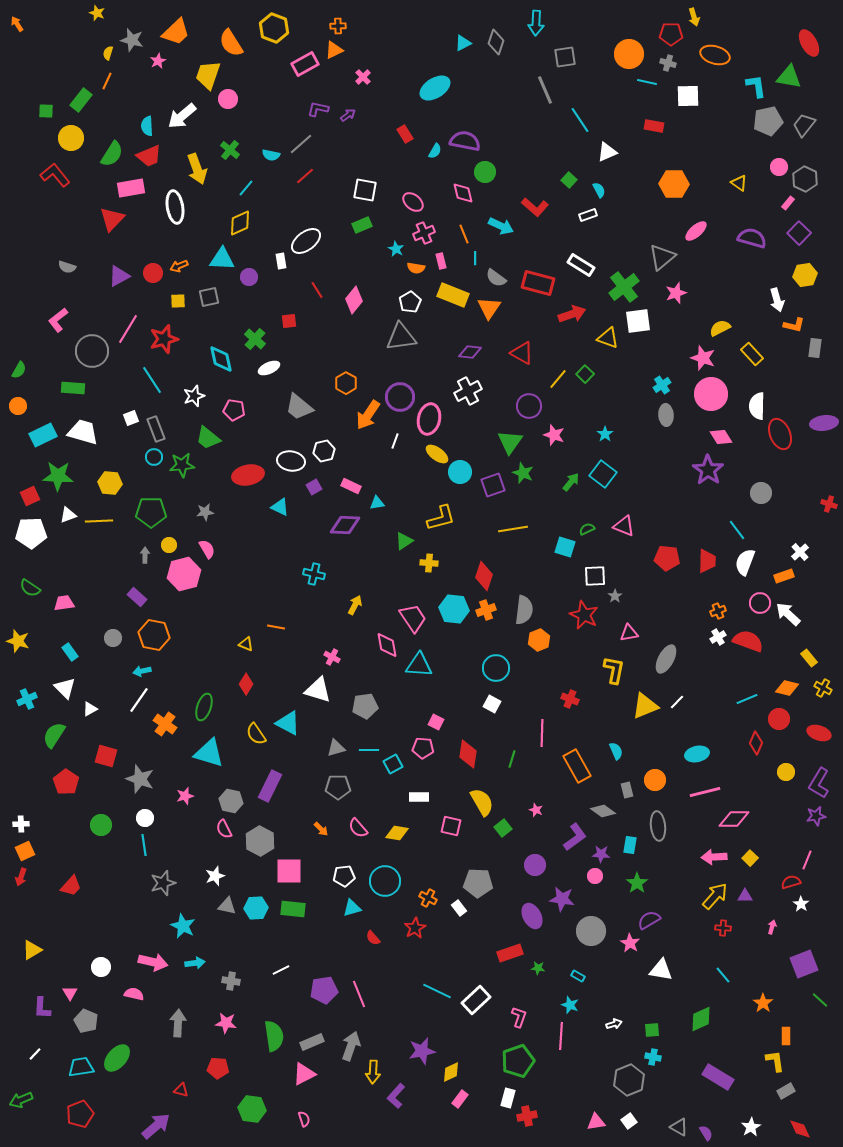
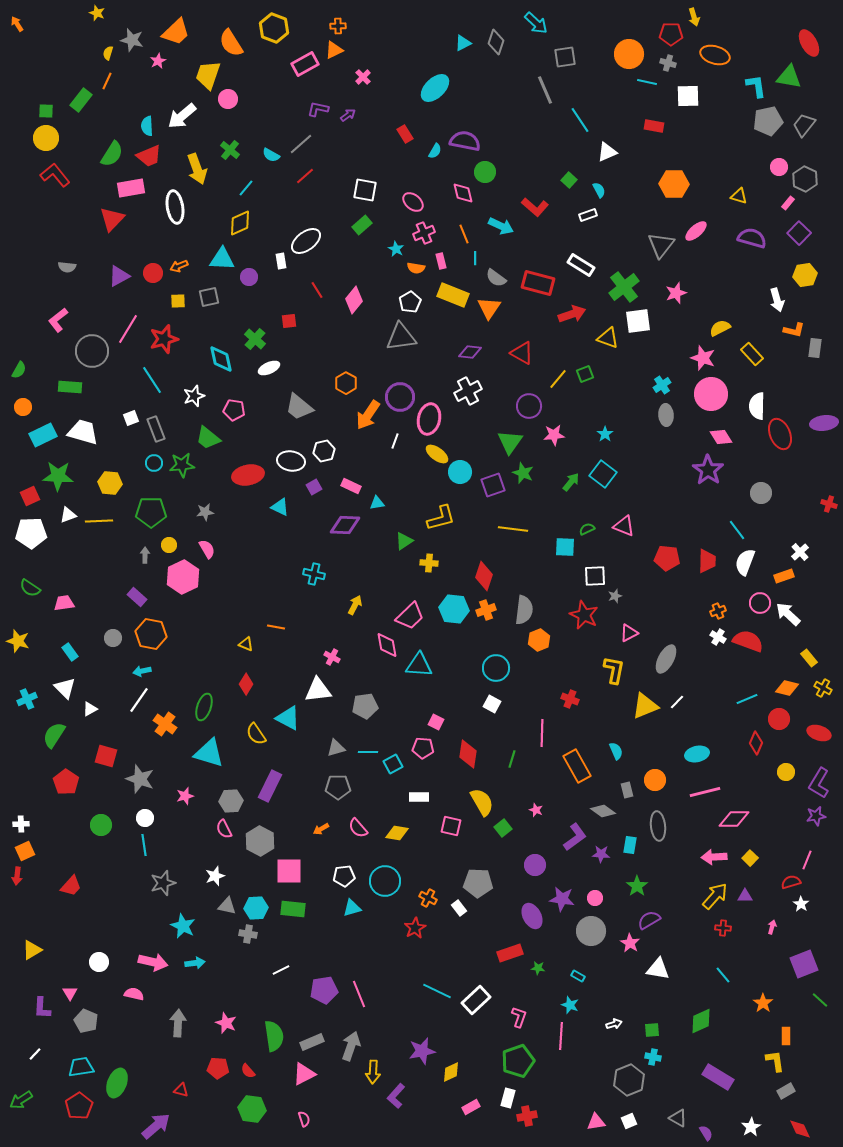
cyan arrow at (536, 23): rotated 50 degrees counterclockwise
cyan ellipse at (435, 88): rotated 12 degrees counterclockwise
yellow circle at (71, 138): moved 25 px left
cyan semicircle at (271, 155): rotated 18 degrees clockwise
yellow triangle at (739, 183): moved 13 px down; rotated 18 degrees counterclockwise
green rectangle at (362, 225): rotated 18 degrees counterclockwise
gray triangle at (662, 257): moved 1 px left, 12 px up; rotated 12 degrees counterclockwise
gray semicircle at (67, 267): rotated 12 degrees counterclockwise
orange L-shape at (794, 325): moved 5 px down
green square at (585, 374): rotated 24 degrees clockwise
green rectangle at (73, 388): moved 3 px left, 1 px up
orange circle at (18, 406): moved 5 px right, 1 px down
pink star at (554, 435): rotated 25 degrees counterclockwise
cyan circle at (154, 457): moved 6 px down
yellow line at (513, 529): rotated 16 degrees clockwise
cyan square at (565, 547): rotated 15 degrees counterclockwise
pink hexagon at (184, 574): moved 1 px left, 3 px down; rotated 12 degrees counterclockwise
gray star at (615, 596): rotated 16 degrees clockwise
pink trapezoid at (413, 618): moved 3 px left, 2 px up; rotated 80 degrees clockwise
pink triangle at (629, 633): rotated 18 degrees counterclockwise
orange hexagon at (154, 635): moved 3 px left, 1 px up
white cross at (718, 637): rotated 28 degrees counterclockwise
white triangle at (318, 690): rotated 24 degrees counterclockwise
cyan triangle at (288, 723): moved 5 px up
cyan line at (369, 750): moved 1 px left, 2 px down
gray hexagon at (231, 801): rotated 15 degrees counterclockwise
orange arrow at (321, 829): rotated 105 degrees clockwise
pink circle at (595, 876): moved 22 px down
red arrow at (21, 877): moved 4 px left, 1 px up; rotated 12 degrees counterclockwise
green star at (637, 883): moved 3 px down
red semicircle at (373, 938): moved 125 px left, 133 px down
white circle at (101, 967): moved 2 px left, 5 px up
white triangle at (661, 970): moved 3 px left, 1 px up
gray cross at (231, 981): moved 17 px right, 47 px up
green diamond at (701, 1019): moved 2 px down
pink star at (226, 1023): rotated 15 degrees clockwise
green ellipse at (117, 1058): moved 25 px down; rotated 20 degrees counterclockwise
pink rectangle at (460, 1099): moved 11 px right, 8 px down; rotated 24 degrees clockwise
green arrow at (21, 1100): rotated 10 degrees counterclockwise
red pentagon at (80, 1114): moved 1 px left, 8 px up; rotated 12 degrees counterclockwise
white square at (629, 1121): rotated 14 degrees clockwise
gray triangle at (679, 1127): moved 1 px left, 9 px up
